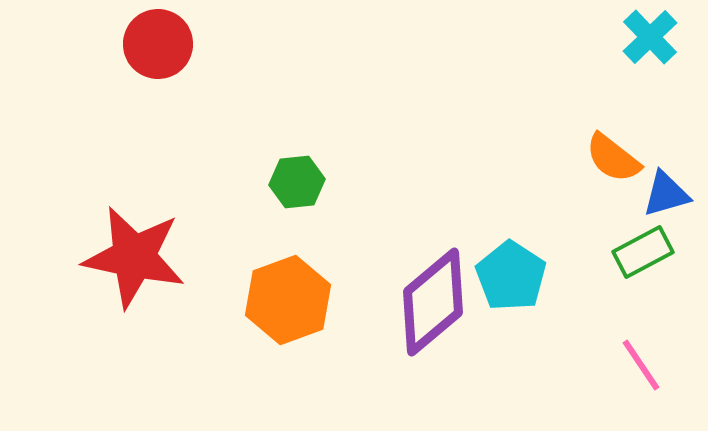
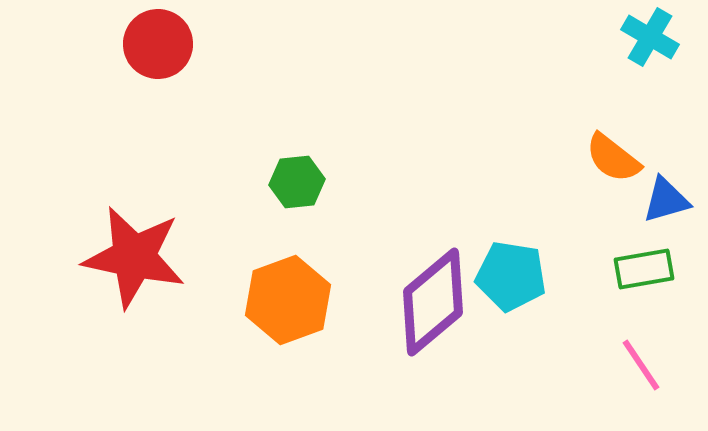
cyan cross: rotated 16 degrees counterclockwise
blue triangle: moved 6 px down
green rectangle: moved 1 px right, 17 px down; rotated 18 degrees clockwise
cyan pentagon: rotated 24 degrees counterclockwise
